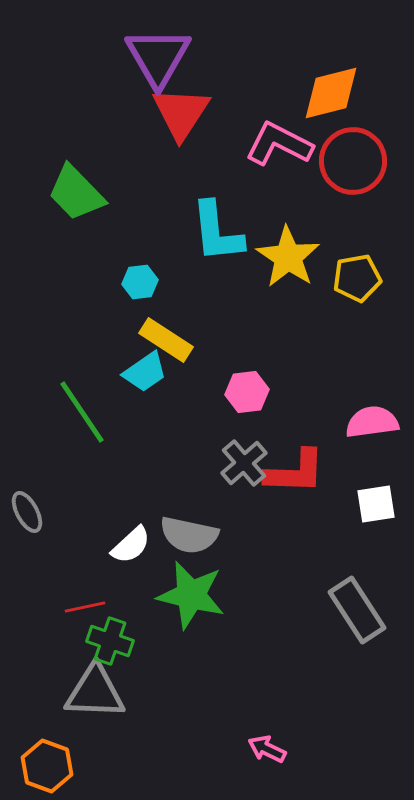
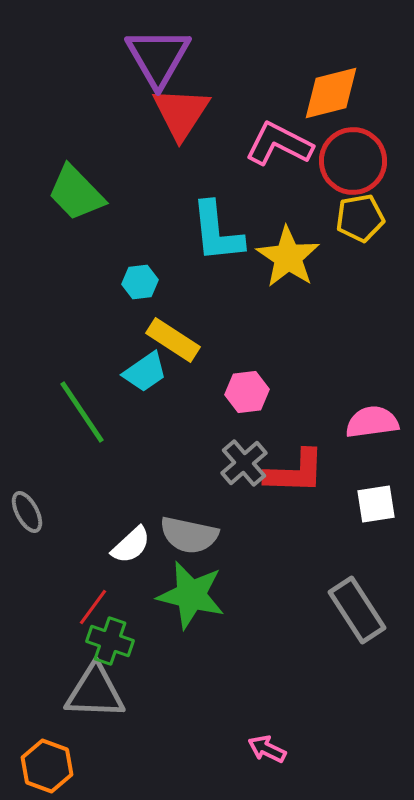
yellow pentagon: moved 3 px right, 60 px up
yellow rectangle: moved 7 px right
red line: moved 8 px right; rotated 42 degrees counterclockwise
